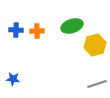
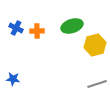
blue cross: moved 2 px up; rotated 24 degrees clockwise
